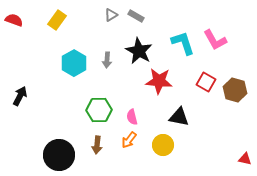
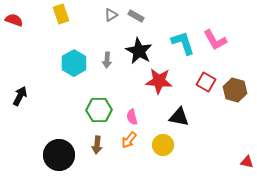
yellow rectangle: moved 4 px right, 6 px up; rotated 54 degrees counterclockwise
red triangle: moved 2 px right, 3 px down
